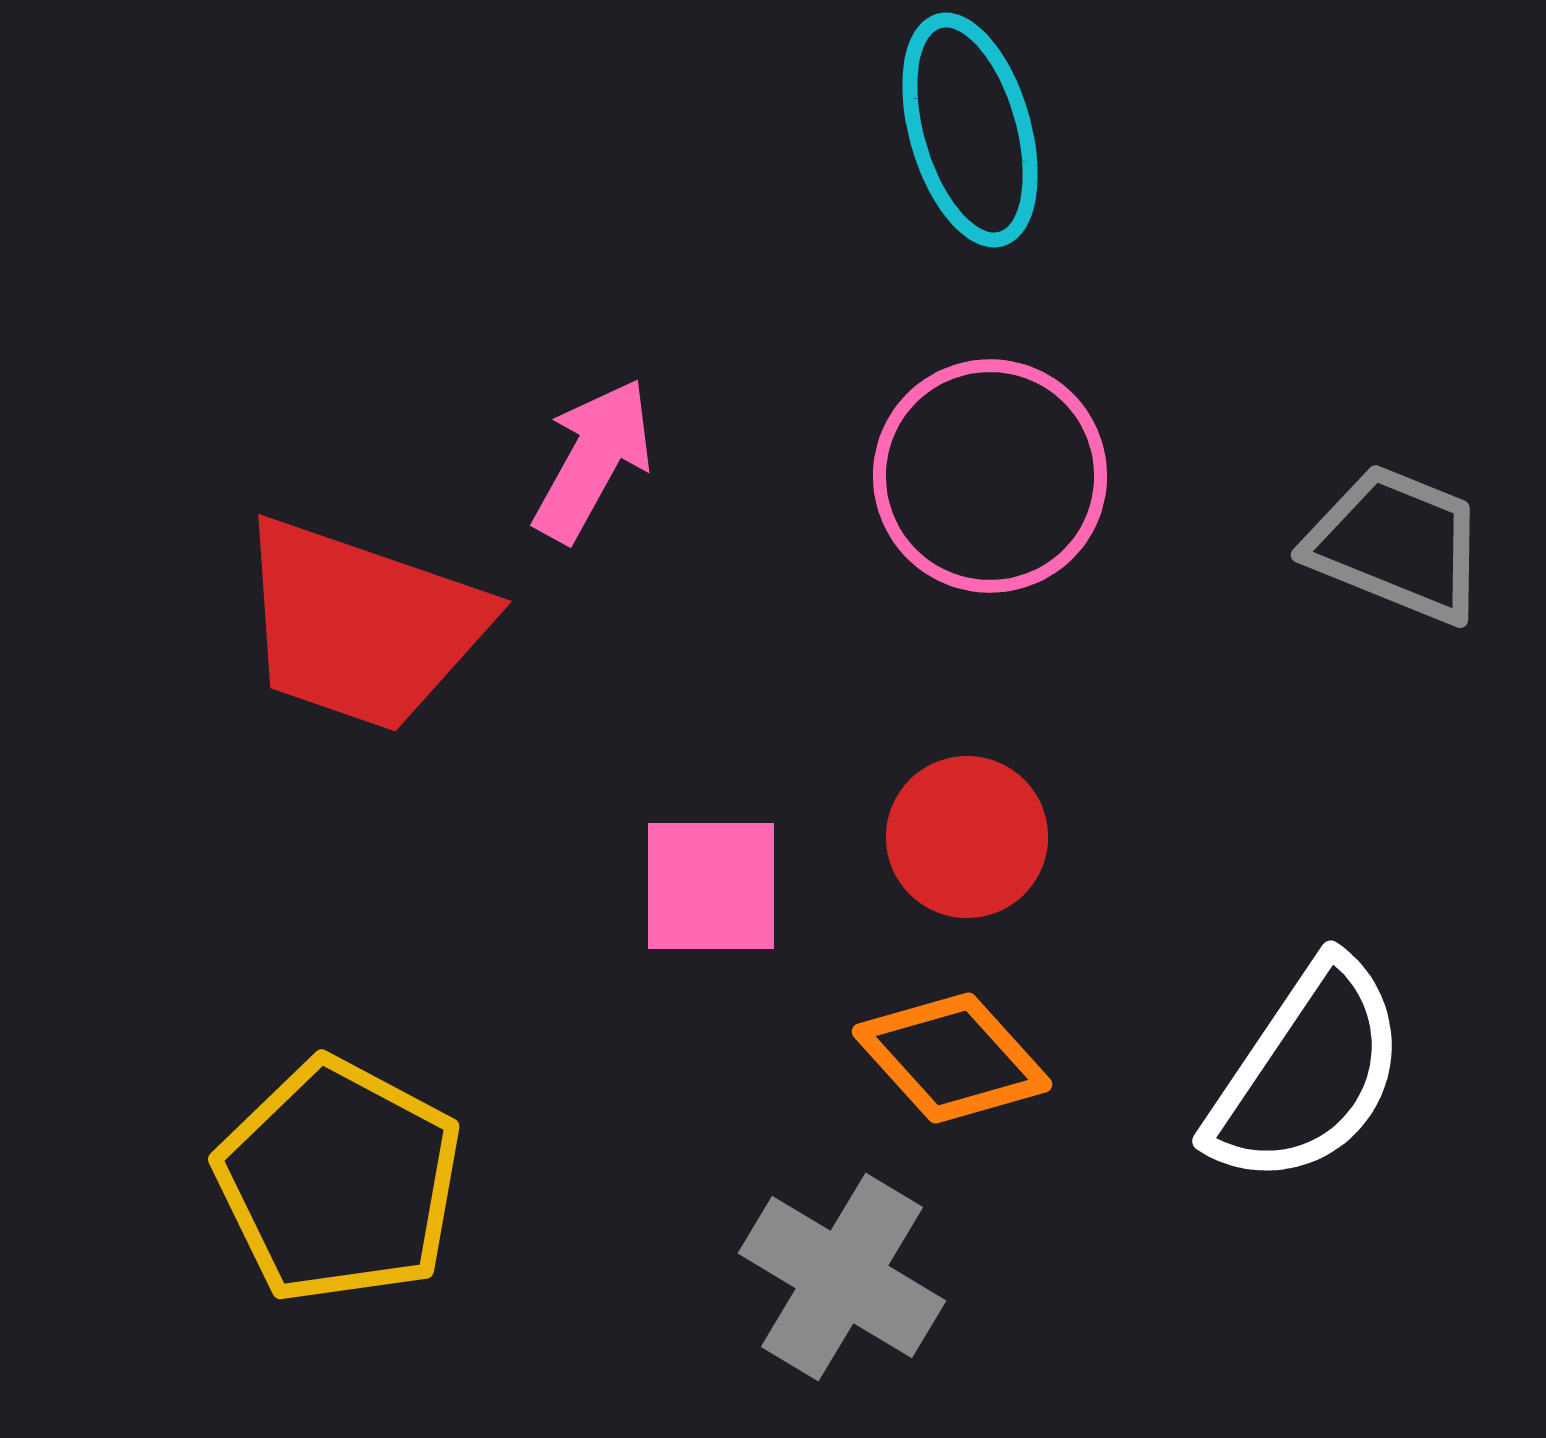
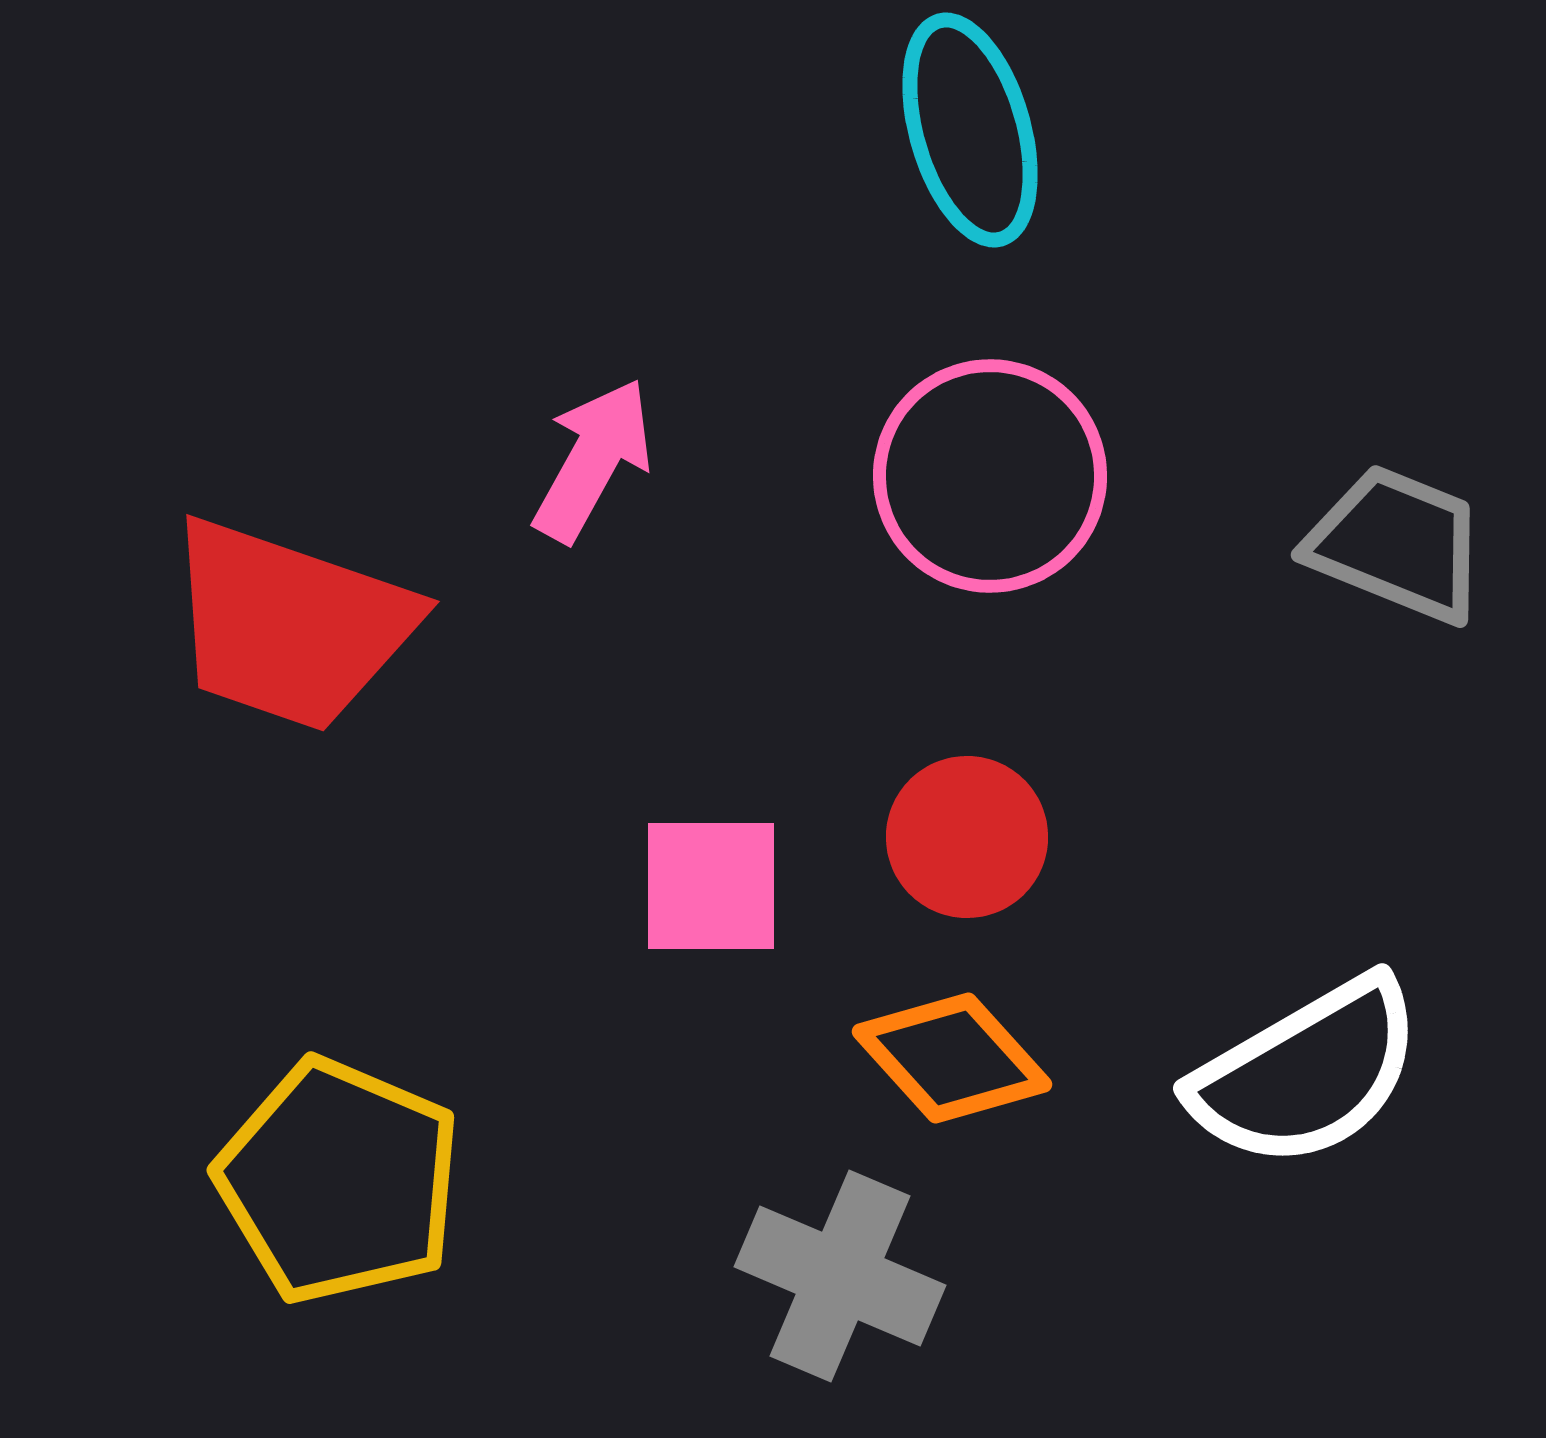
red trapezoid: moved 72 px left
white semicircle: rotated 26 degrees clockwise
yellow pentagon: rotated 5 degrees counterclockwise
gray cross: moved 2 px left, 1 px up; rotated 8 degrees counterclockwise
